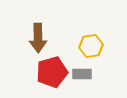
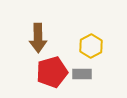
yellow hexagon: rotated 20 degrees counterclockwise
